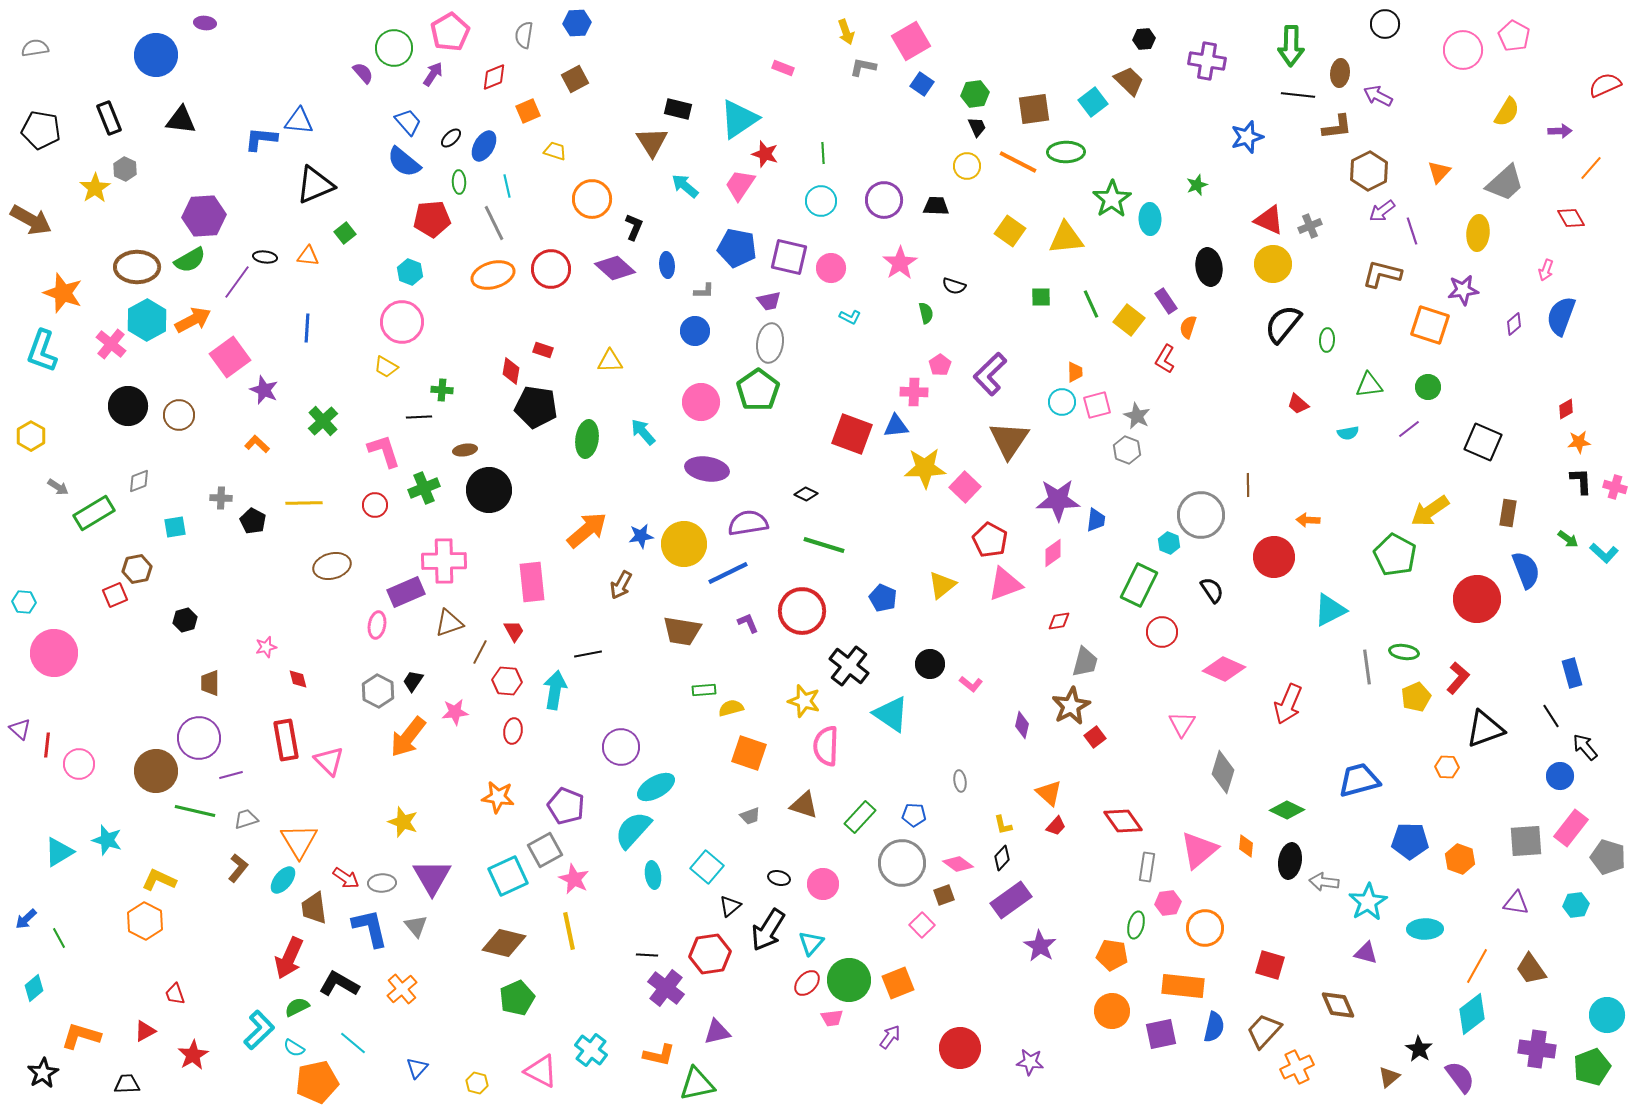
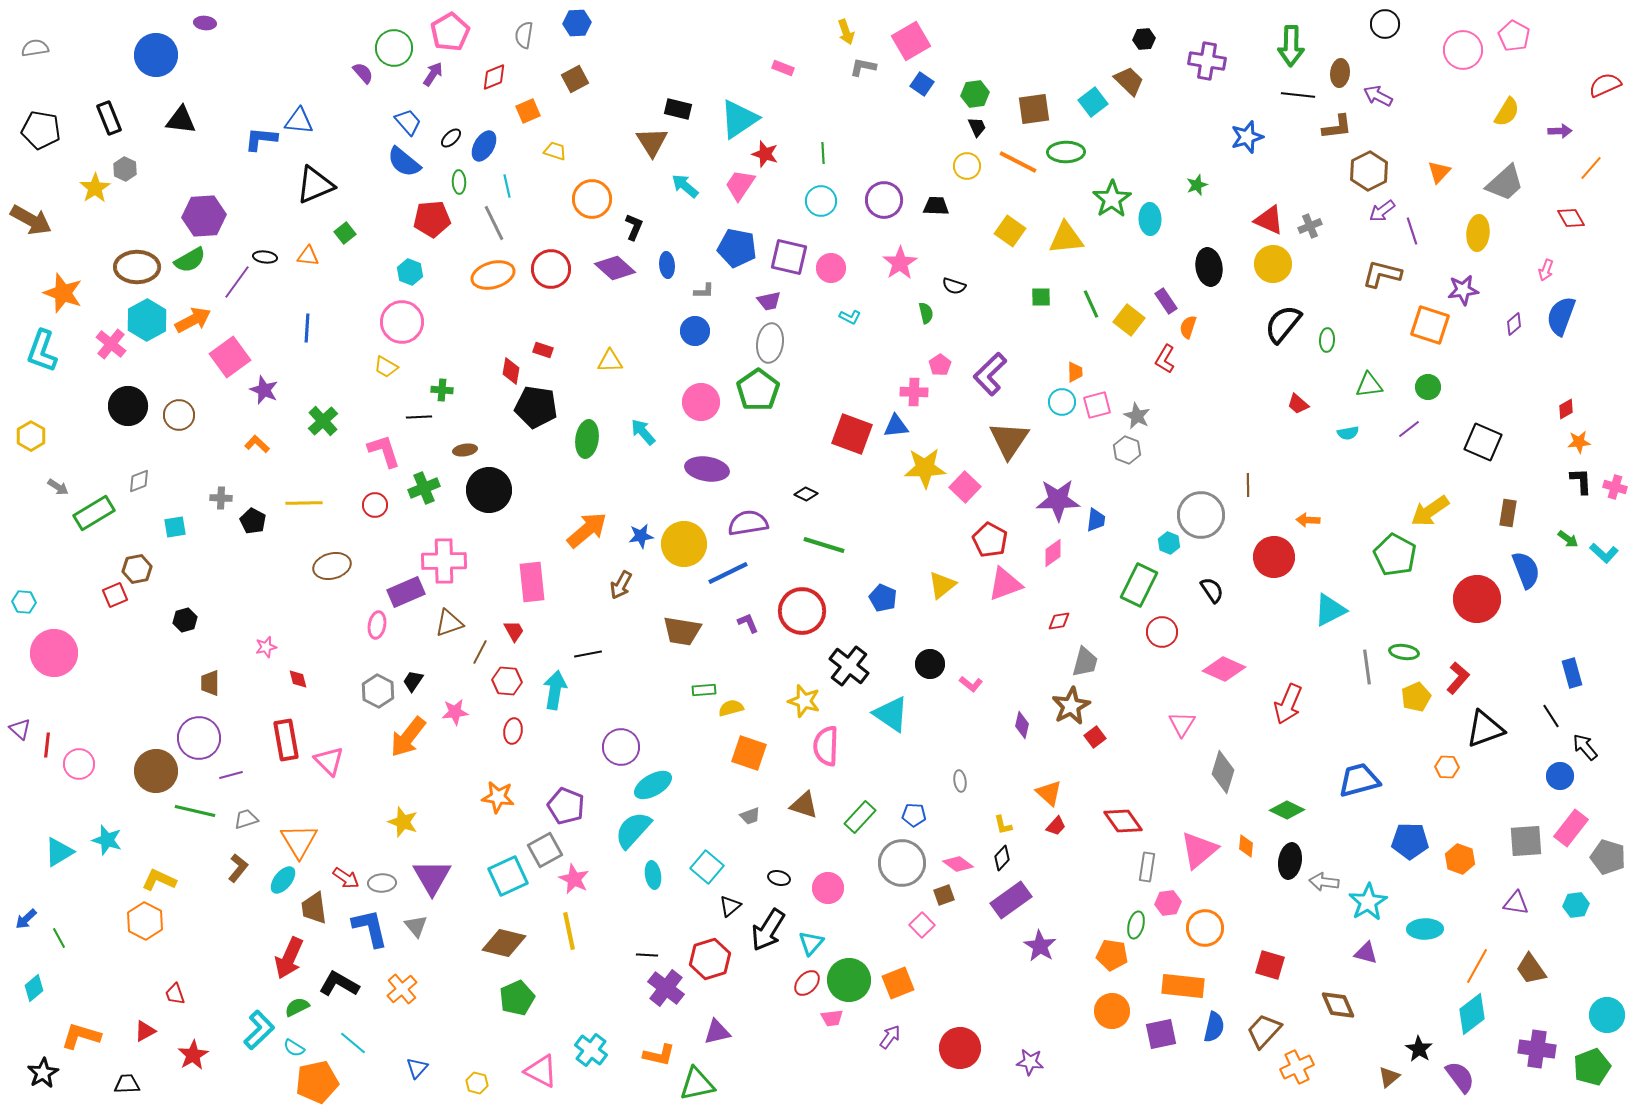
cyan ellipse at (656, 787): moved 3 px left, 2 px up
pink circle at (823, 884): moved 5 px right, 4 px down
red hexagon at (710, 954): moved 5 px down; rotated 9 degrees counterclockwise
